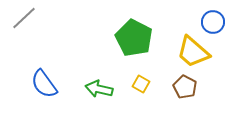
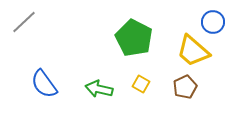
gray line: moved 4 px down
yellow trapezoid: moved 1 px up
brown pentagon: rotated 20 degrees clockwise
